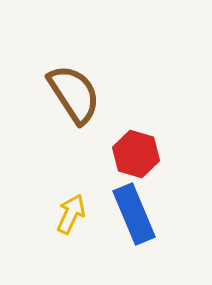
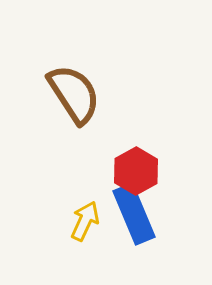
red hexagon: moved 17 px down; rotated 15 degrees clockwise
yellow arrow: moved 14 px right, 7 px down
